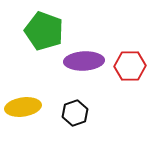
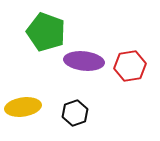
green pentagon: moved 2 px right, 1 px down
purple ellipse: rotated 9 degrees clockwise
red hexagon: rotated 8 degrees counterclockwise
